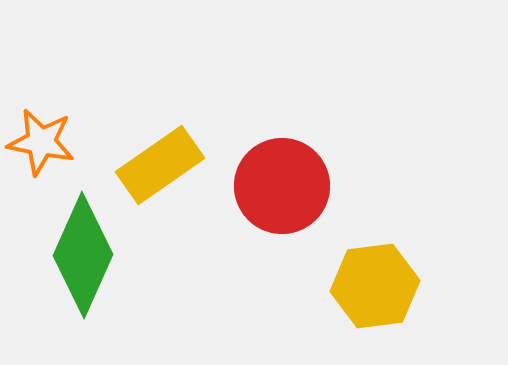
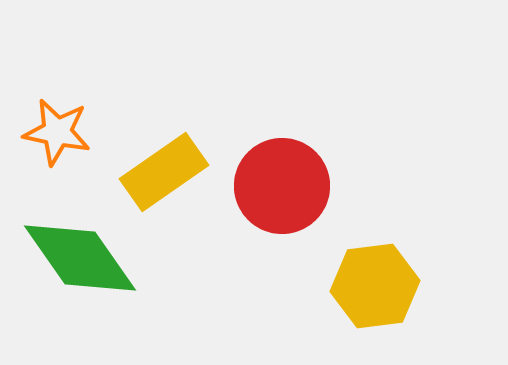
orange star: moved 16 px right, 10 px up
yellow rectangle: moved 4 px right, 7 px down
green diamond: moved 3 px left, 3 px down; rotated 59 degrees counterclockwise
